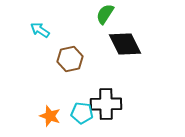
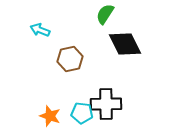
cyan arrow: rotated 12 degrees counterclockwise
